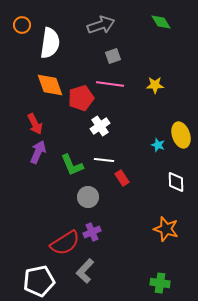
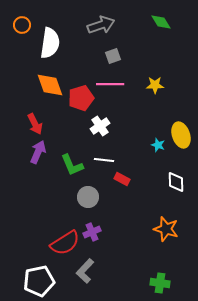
pink line: rotated 8 degrees counterclockwise
red rectangle: moved 1 px down; rotated 28 degrees counterclockwise
